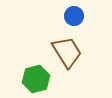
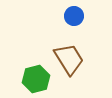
brown trapezoid: moved 2 px right, 7 px down
